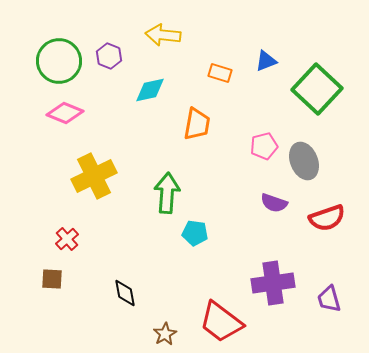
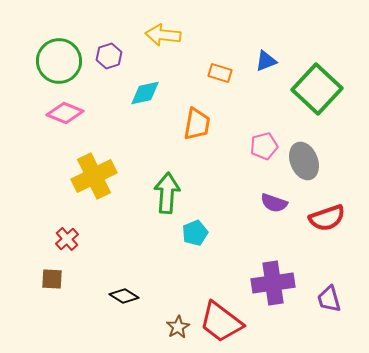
purple hexagon: rotated 20 degrees clockwise
cyan diamond: moved 5 px left, 3 px down
cyan pentagon: rotated 30 degrees counterclockwise
black diamond: moved 1 px left, 3 px down; rotated 48 degrees counterclockwise
brown star: moved 13 px right, 7 px up
